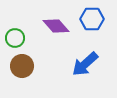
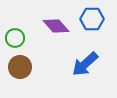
brown circle: moved 2 px left, 1 px down
